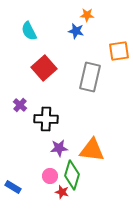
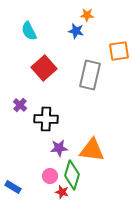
gray rectangle: moved 2 px up
